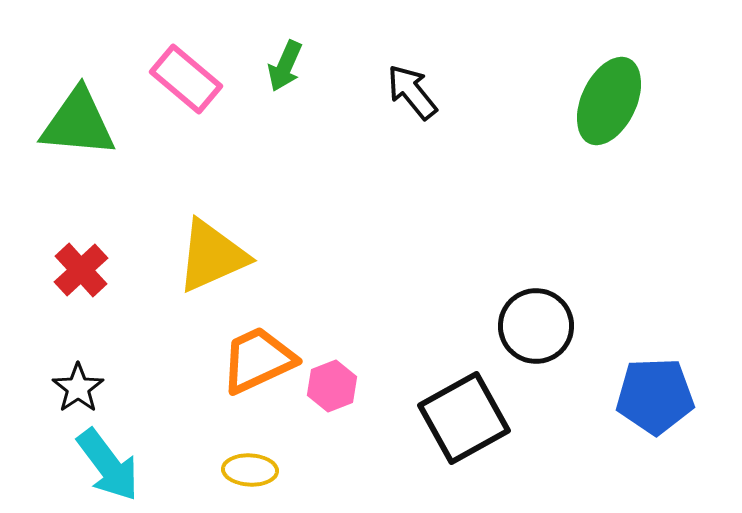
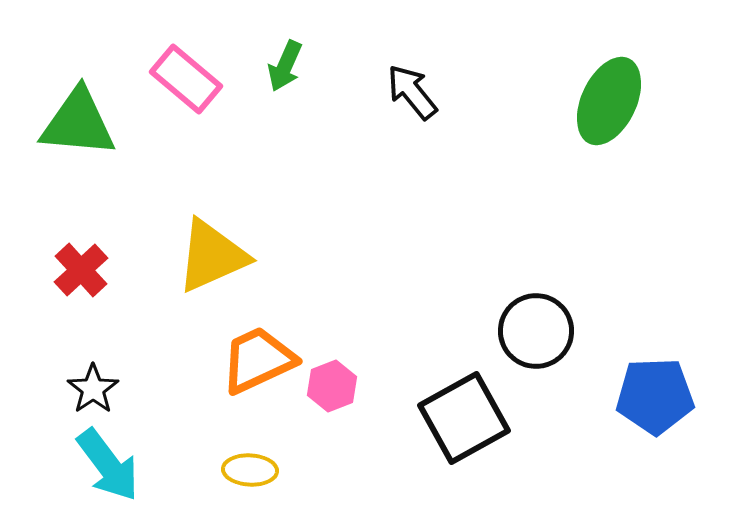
black circle: moved 5 px down
black star: moved 15 px right, 1 px down
